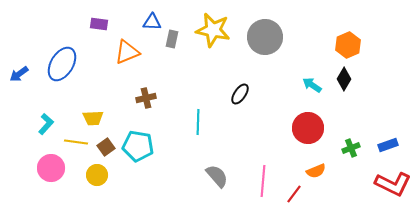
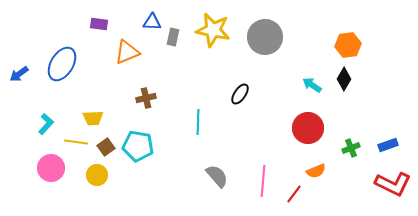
gray rectangle: moved 1 px right, 2 px up
orange hexagon: rotated 15 degrees clockwise
